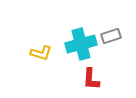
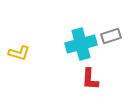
yellow L-shape: moved 22 px left
red L-shape: moved 1 px left
